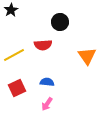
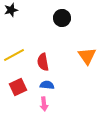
black star: rotated 16 degrees clockwise
black circle: moved 2 px right, 4 px up
red semicircle: moved 17 px down; rotated 84 degrees clockwise
blue semicircle: moved 3 px down
red square: moved 1 px right, 1 px up
pink arrow: moved 3 px left; rotated 40 degrees counterclockwise
